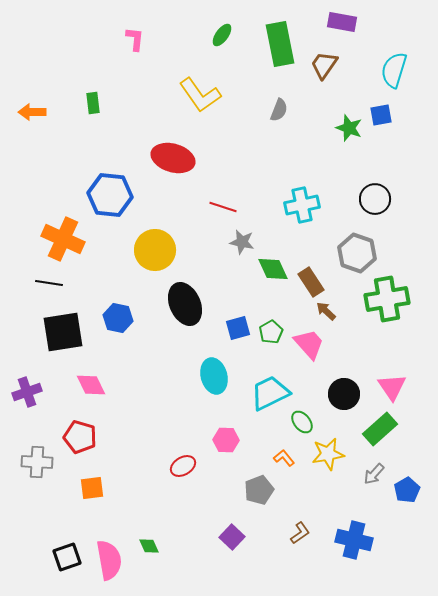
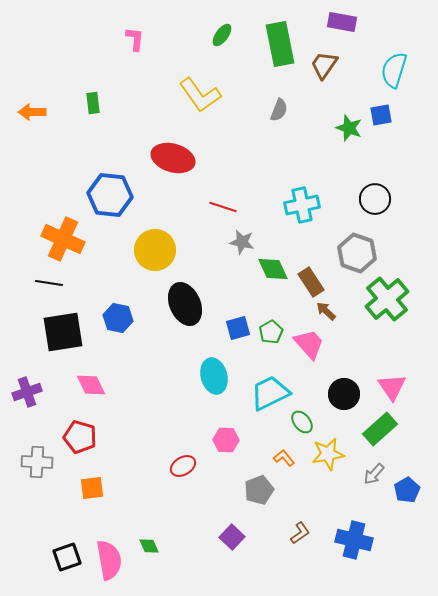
green cross at (387, 299): rotated 30 degrees counterclockwise
